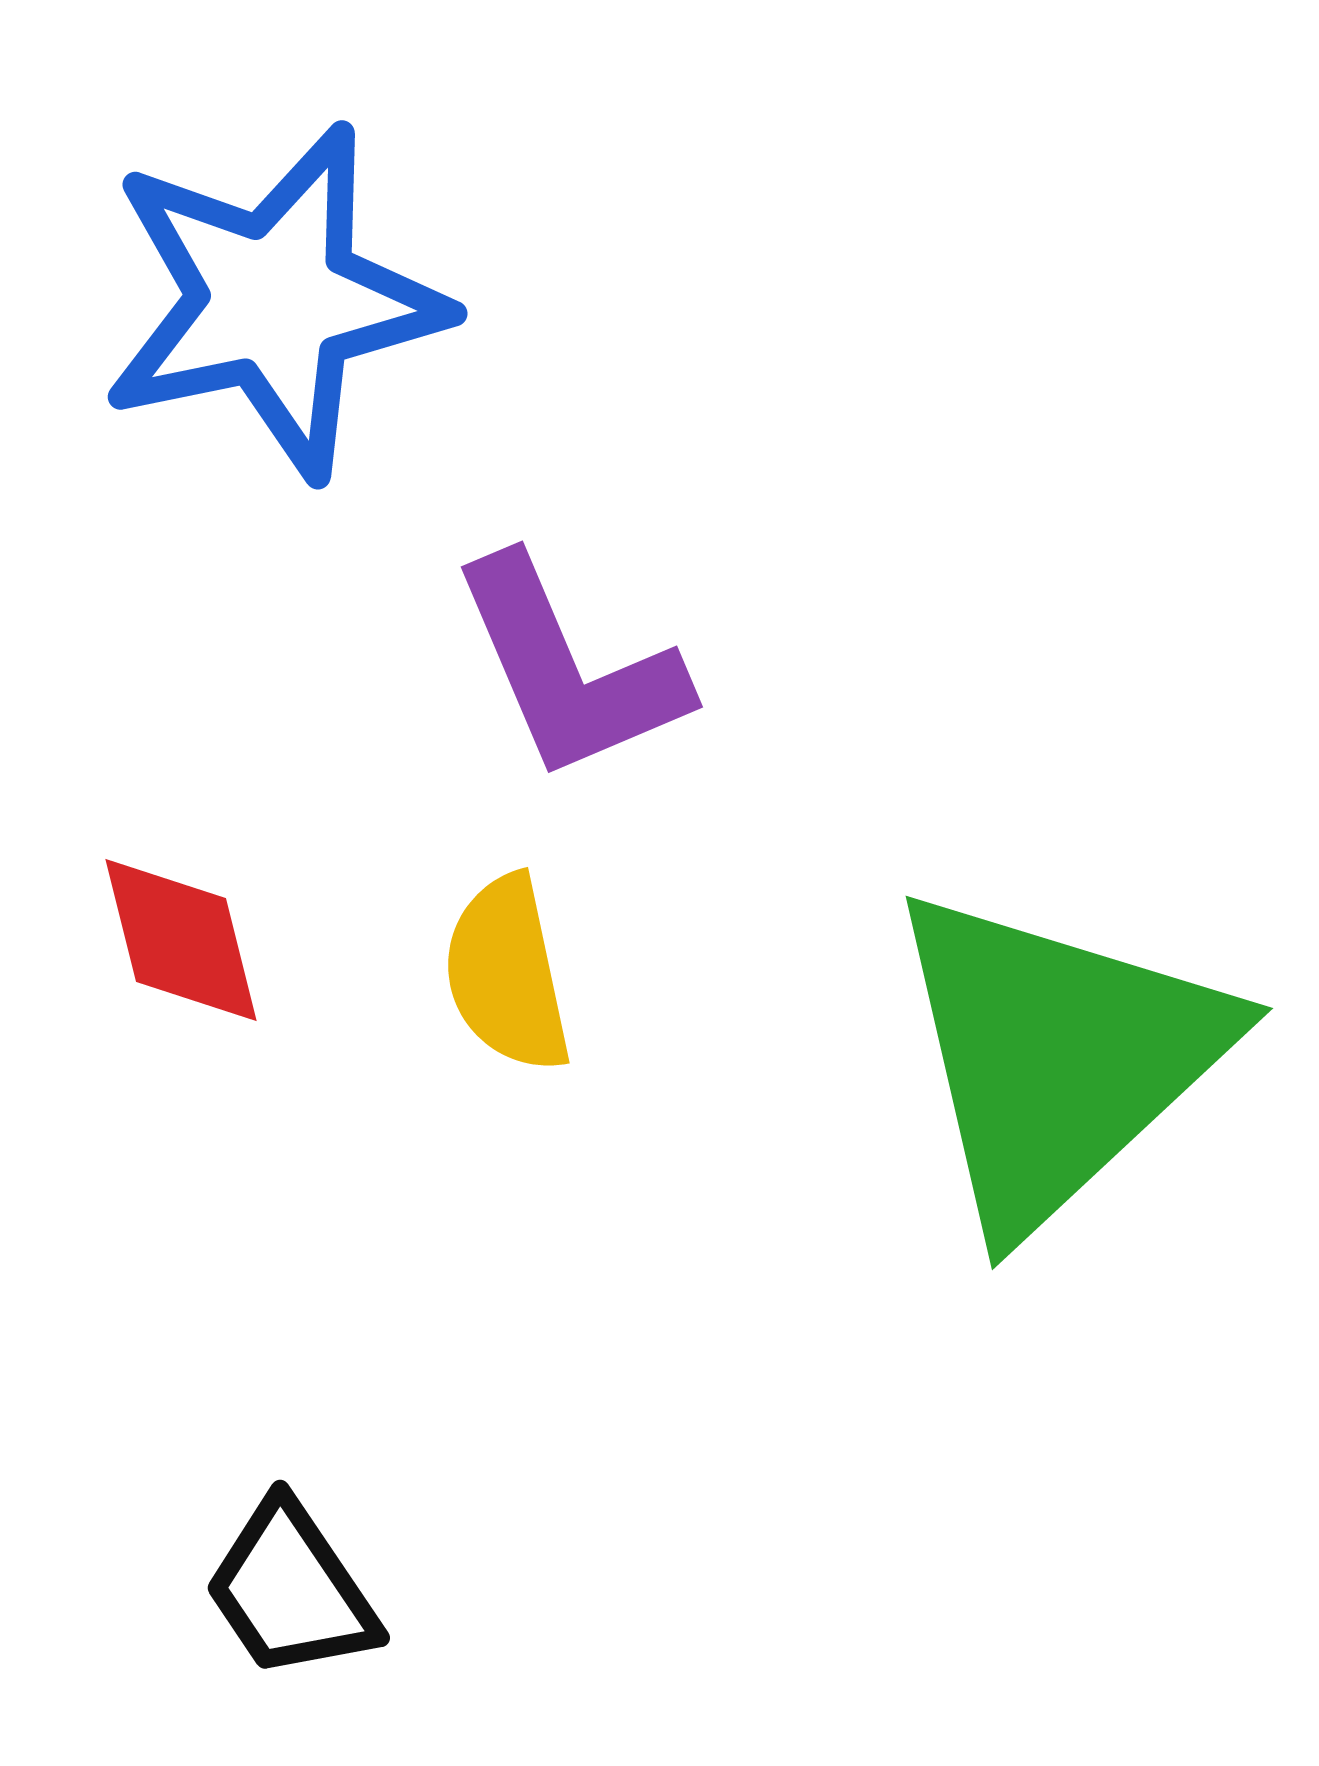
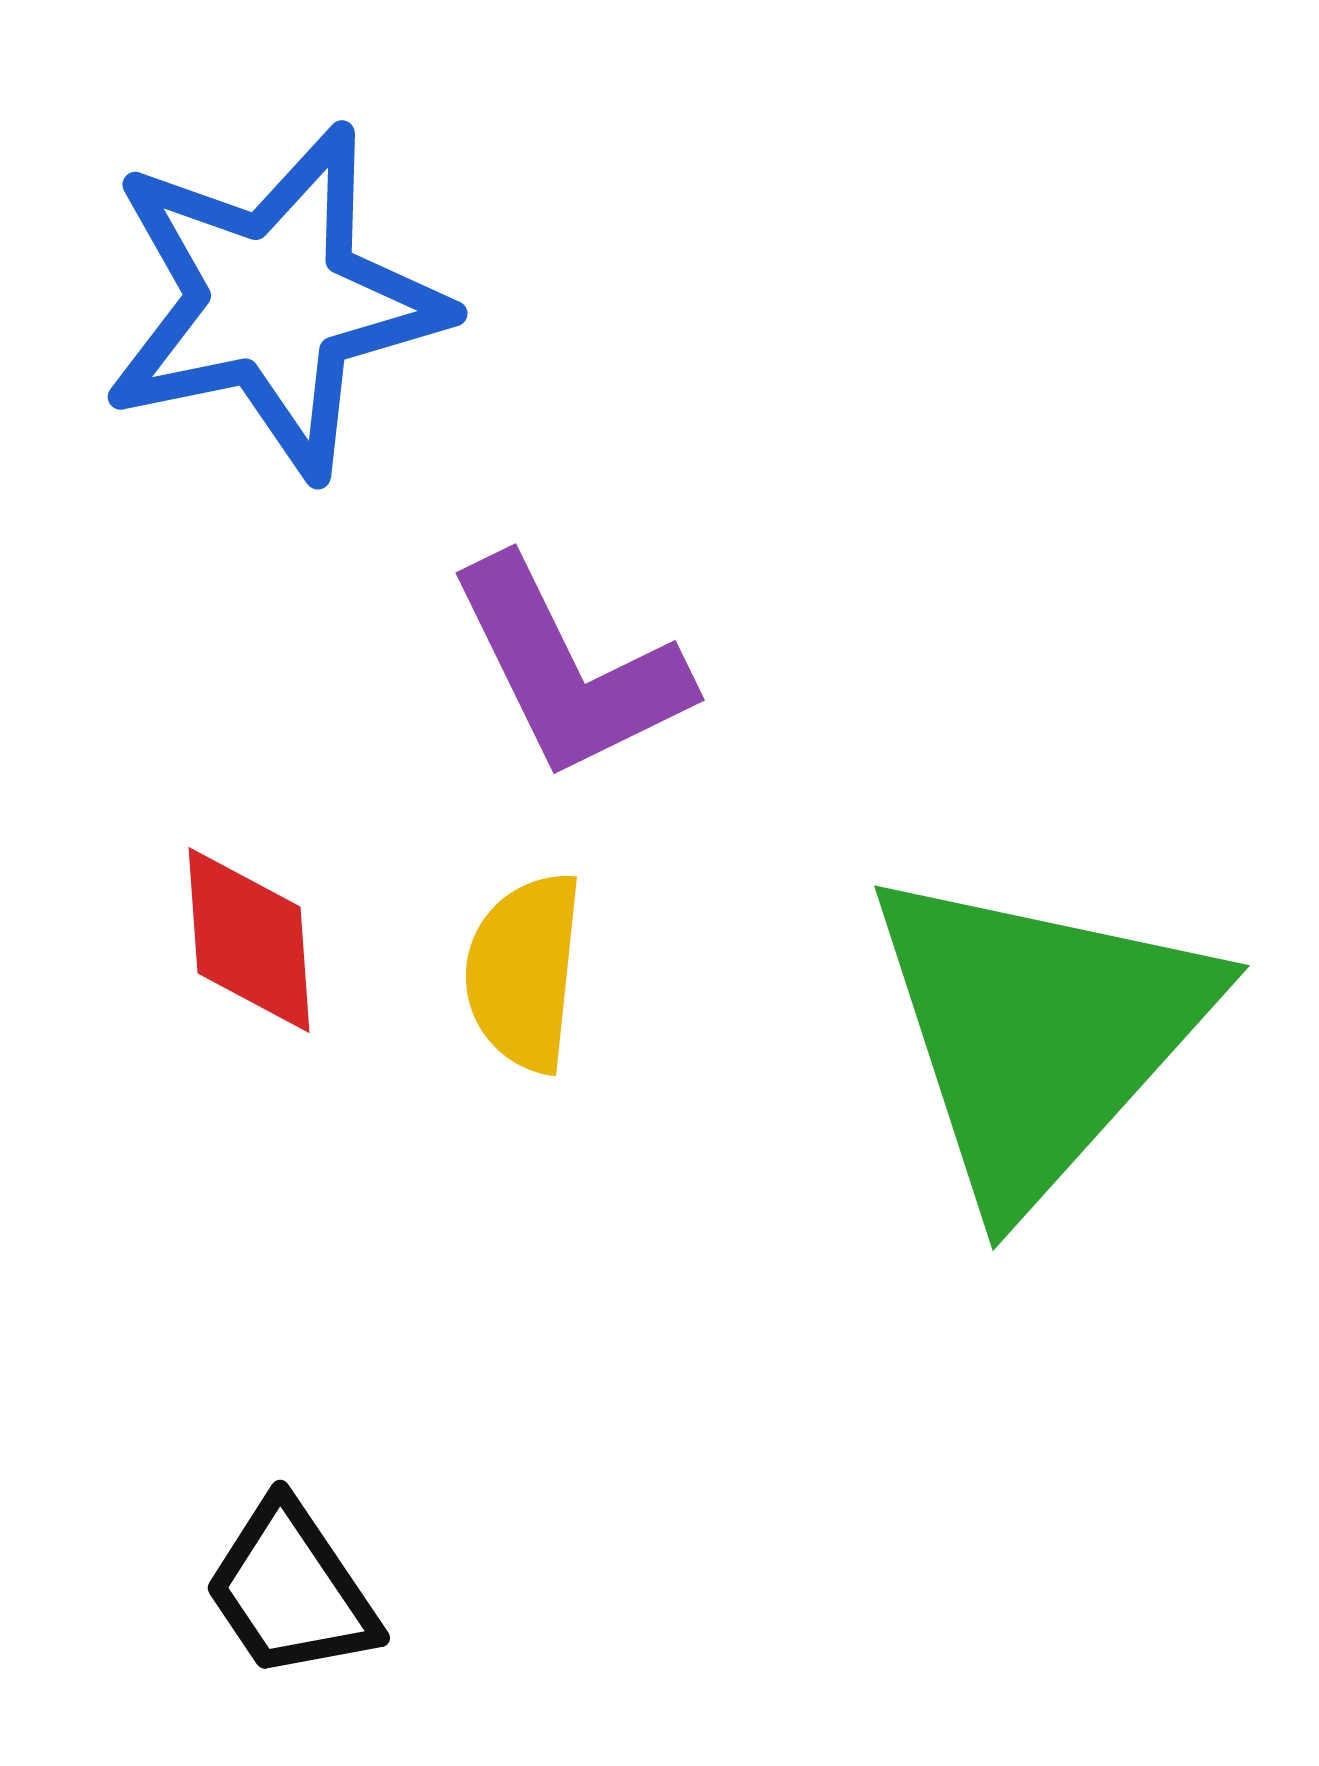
purple L-shape: rotated 3 degrees counterclockwise
red diamond: moved 68 px right; rotated 10 degrees clockwise
yellow semicircle: moved 17 px right, 2 px up; rotated 18 degrees clockwise
green triangle: moved 18 px left, 24 px up; rotated 5 degrees counterclockwise
